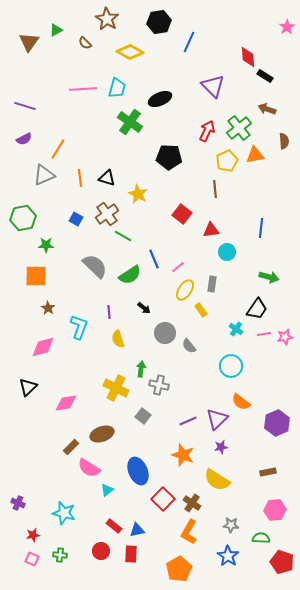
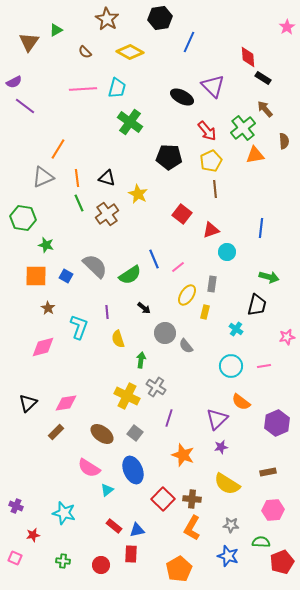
black hexagon at (159, 22): moved 1 px right, 4 px up
brown semicircle at (85, 43): moved 9 px down
black rectangle at (265, 76): moved 2 px left, 2 px down
black ellipse at (160, 99): moved 22 px right, 2 px up; rotated 50 degrees clockwise
purple line at (25, 106): rotated 20 degrees clockwise
brown arrow at (267, 109): moved 2 px left; rotated 30 degrees clockwise
green cross at (239, 128): moved 4 px right
red arrow at (207, 131): rotated 115 degrees clockwise
purple semicircle at (24, 139): moved 10 px left, 57 px up
yellow pentagon at (227, 161): moved 16 px left
gray triangle at (44, 175): moved 1 px left, 2 px down
orange line at (80, 178): moved 3 px left
green hexagon at (23, 218): rotated 20 degrees clockwise
blue square at (76, 219): moved 10 px left, 57 px down
red triangle at (211, 230): rotated 12 degrees counterclockwise
green line at (123, 236): moved 44 px left, 33 px up; rotated 36 degrees clockwise
green star at (46, 245): rotated 14 degrees clockwise
yellow ellipse at (185, 290): moved 2 px right, 5 px down
black trapezoid at (257, 309): moved 4 px up; rotated 20 degrees counterclockwise
yellow rectangle at (201, 310): moved 4 px right, 2 px down; rotated 48 degrees clockwise
purple line at (109, 312): moved 2 px left
pink line at (264, 334): moved 32 px down
pink star at (285, 337): moved 2 px right
gray semicircle at (189, 346): moved 3 px left
green arrow at (141, 369): moved 9 px up
gray cross at (159, 385): moved 3 px left, 2 px down; rotated 18 degrees clockwise
black triangle at (28, 387): moved 16 px down
yellow cross at (116, 388): moved 11 px right, 8 px down
gray square at (143, 416): moved 8 px left, 17 px down
purple line at (188, 421): moved 19 px left, 3 px up; rotated 48 degrees counterclockwise
brown ellipse at (102, 434): rotated 55 degrees clockwise
brown rectangle at (71, 447): moved 15 px left, 15 px up
blue ellipse at (138, 471): moved 5 px left, 1 px up
yellow semicircle at (217, 480): moved 10 px right, 4 px down
purple cross at (18, 503): moved 2 px left, 3 px down
brown cross at (192, 503): moved 4 px up; rotated 30 degrees counterclockwise
pink hexagon at (275, 510): moved 2 px left
orange L-shape at (189, 532): moved 3 px right, 4 px up
green semicircle at (261, 538): moved 4 px down
red circle at (101, 551): moved 14 px down
green cross at (60, 555): moved 3 px right, 6 px down
blue star at (228, 556): rotated 15 degrees counterclockwise
pink square at (32, 559): moved 17 px left, 1 px up
red pentagon at (282, 562): rotated 30 degrees clockwise
